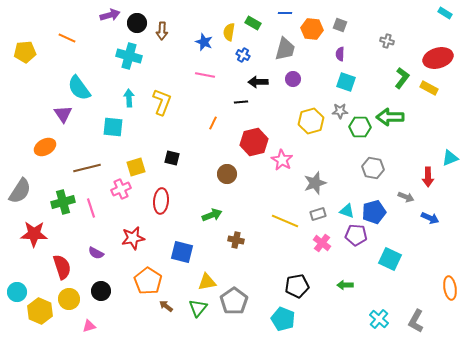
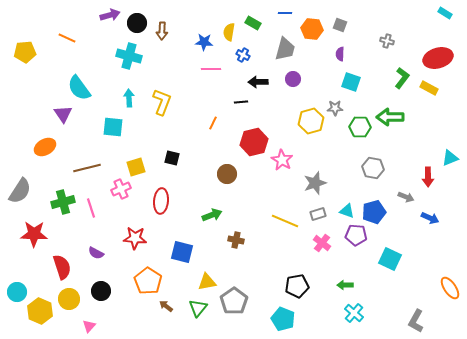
blue star at (204, 42): rotated 18 degrees counterclockwise
pink line at (205, 75): moved 6 px right, 6 px up; rotated 12 degrees counterclockwise
cyan square at (346, 82): moved 5 px right
gray star at (340, 111): moved 5 px left, 3 px up
red star at (133, 238): moved 2 px right; rotated 15 degrees clockwise
orange ellipse at (450, 288): rotated 25 degrees counterclockwise
cyan cross at (379, 319): moved 25 px left, 6 px up
pink triangle at (89, 326): rotated 32 degrees counterclockwise
